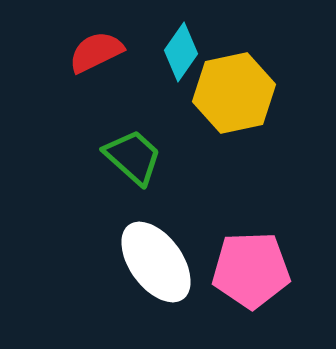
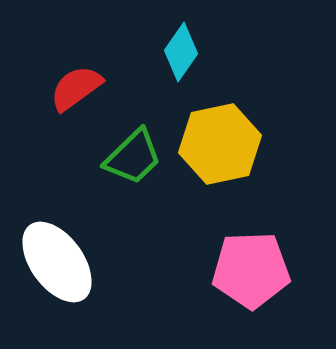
red semicircle: moved 20 px left, 36 px down; rotated 10 degrees counterclockwise
yellow hexagon: moved 14 px left, 51 px down
green trapezoid: rotated 94 degrees clockwise
white ellipse: moved 99 px left
